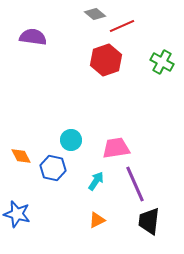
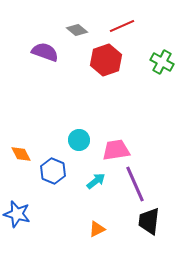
gray diamond: moved 18 px left, 16 px down
purple semicircle: moved 12 px right, 15 px down; rotated 12 degrees clockwise
cyan circle: moved 8 px right
pink trapezoid: moved 2 px down
orange diamond: moved 2 px up
blue hexagon: moved 3 px down; rotated 10 degrees clockwise
cyan arrow: rotated 18 degrees clockwise
orange triangle: moved 9 px down
